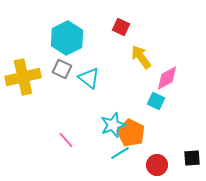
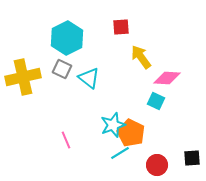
red square: rotated 30 degrees counterclockwise
pink diamond: rotated 32 degrees clockwise
pink line: rotated 18 degrees clockwise
